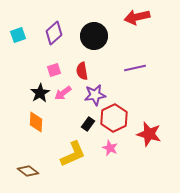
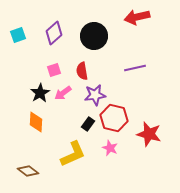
red hexagon: rotated 20 degrees counterclockwise
